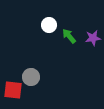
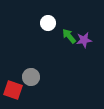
white circle: moved 1 px left, 2 px up
purple star: moved 9 px left, 2 px down
red square: rotated 12 degrees clockwise
